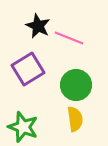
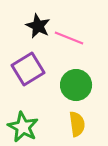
yellow semicircle: moved 2 px right, 5 px down
green star: rotated 8 degrees clockwise
